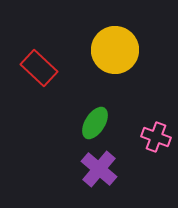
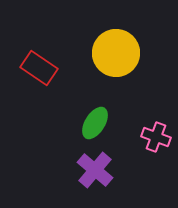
yellow circle: moved 1 px right, 3 px down
red rectangle: rotated 9 degrees counterclockwise
purple cross: moved 4 px left, 1 px down
